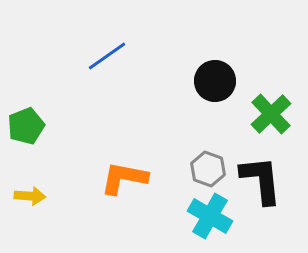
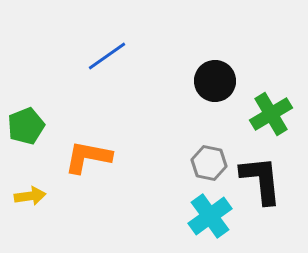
green cross: rotated 12 degrees clockwise
gray hexagon: moved 1 px right, 6 px up; rotated 8 degrees counterclockwise
orange L-shape: moved 36 px left, 21 px up
yellow arrow: rotated 12 degrees counterclockwise
cyan cross: rotated 24 degrees clockwise
